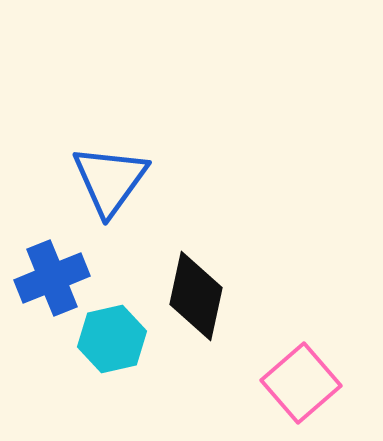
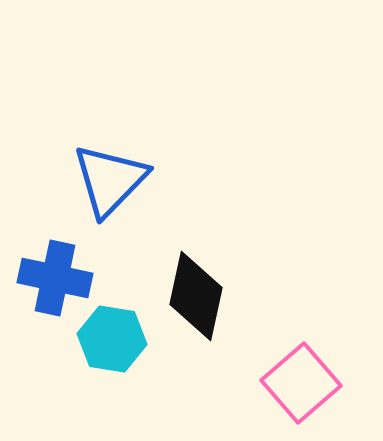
blue triangle: rotated 8 degrees clockwise
blue cross: moved 3 px right; rotated 34 degrees clockwise
cyan hexagon: rotated 22 degrees clockwise
